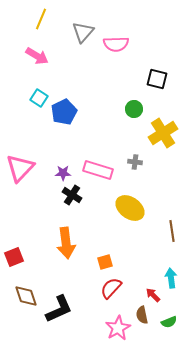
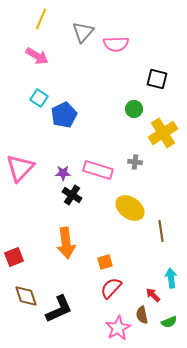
blue pentagon: moved 3 px down
brown line: moved 11 px left
